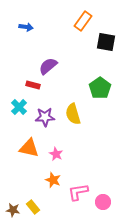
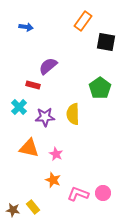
yellow semicircle: rotated 15 degrees clockwise
pink L-shape: moved 2 px down; rotated 30 degrees clockwise
pink circle: moved 9 px up
